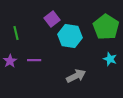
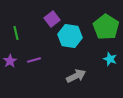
purple line: rotated 16 degrees counterclockwise
